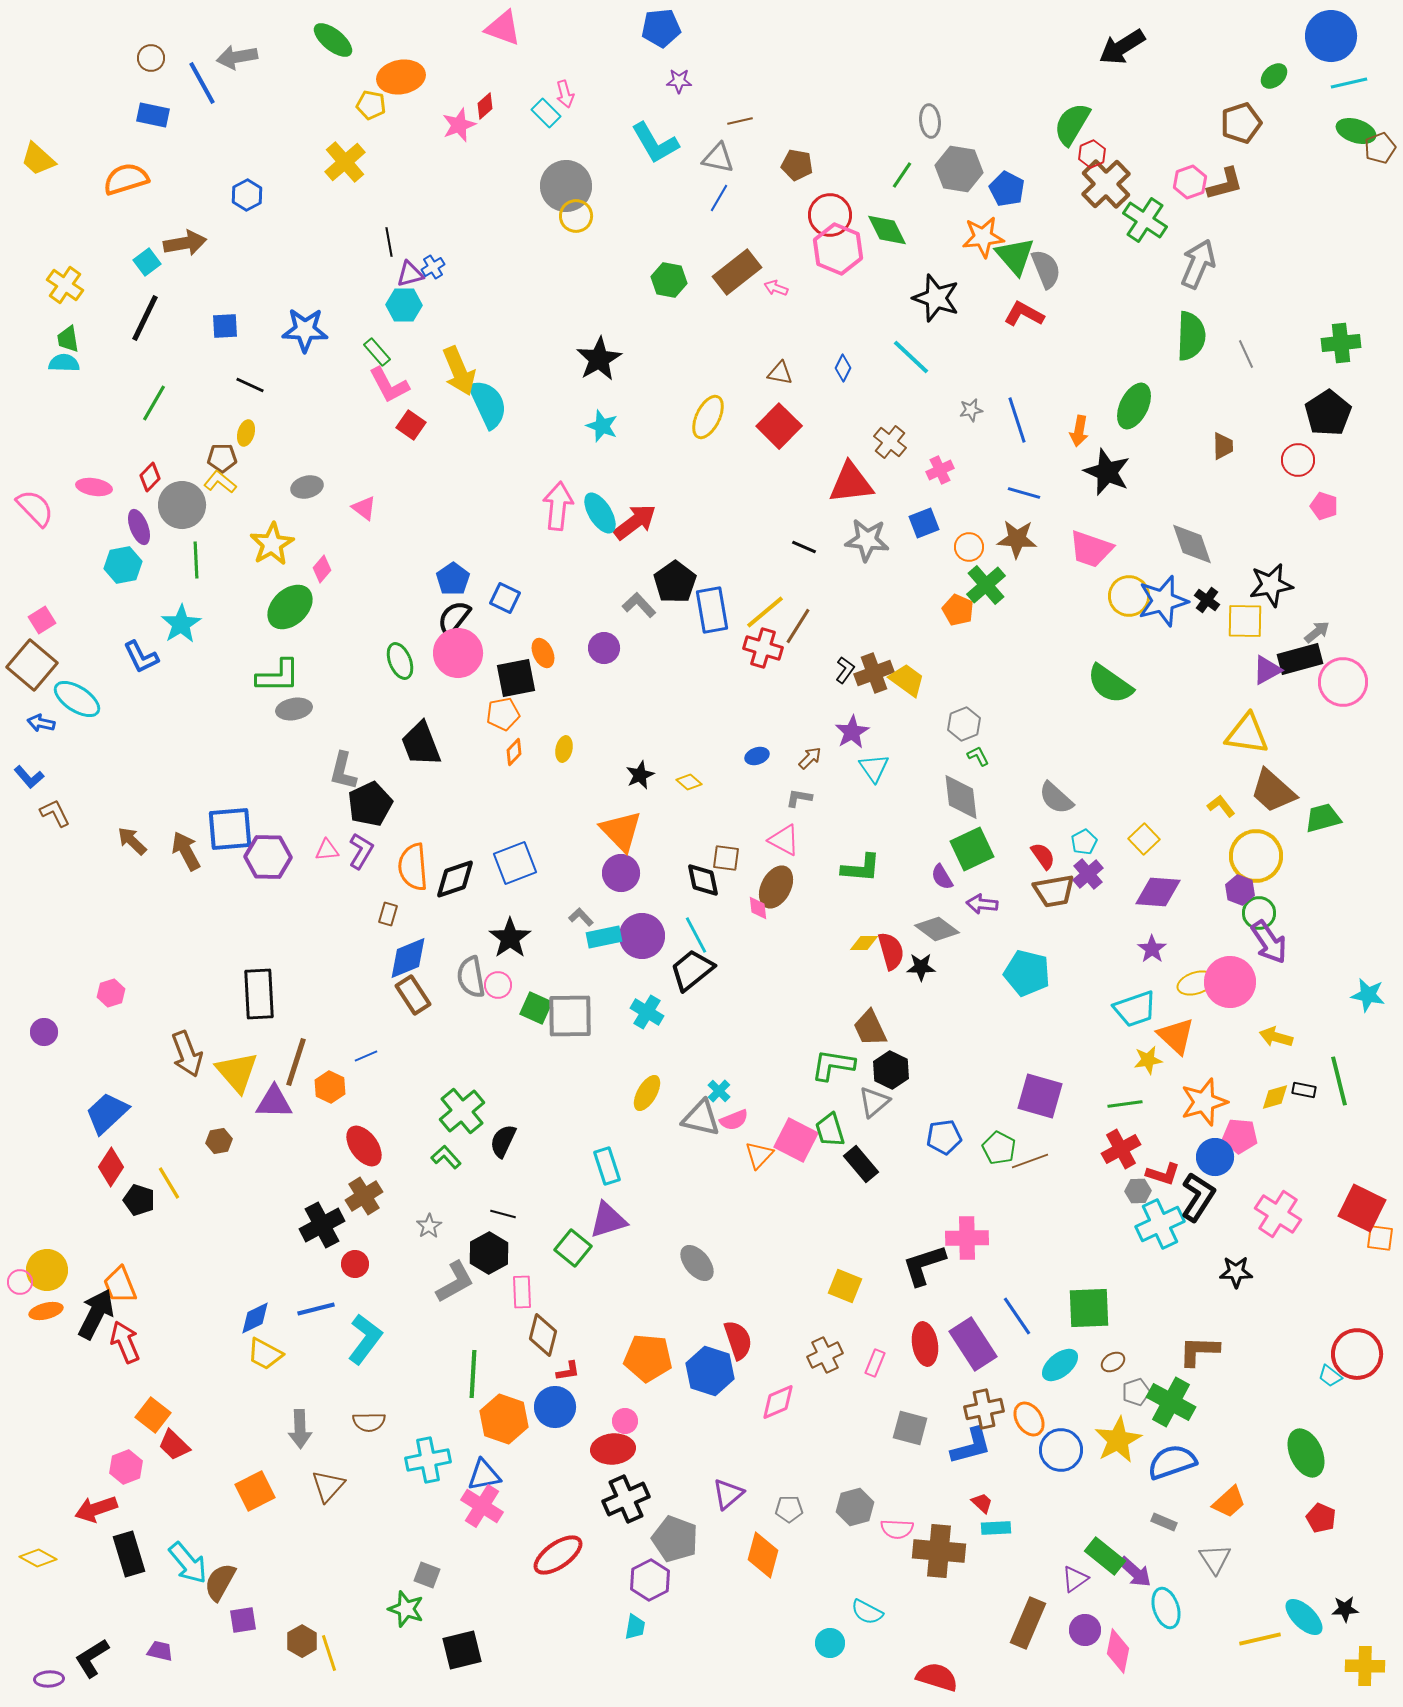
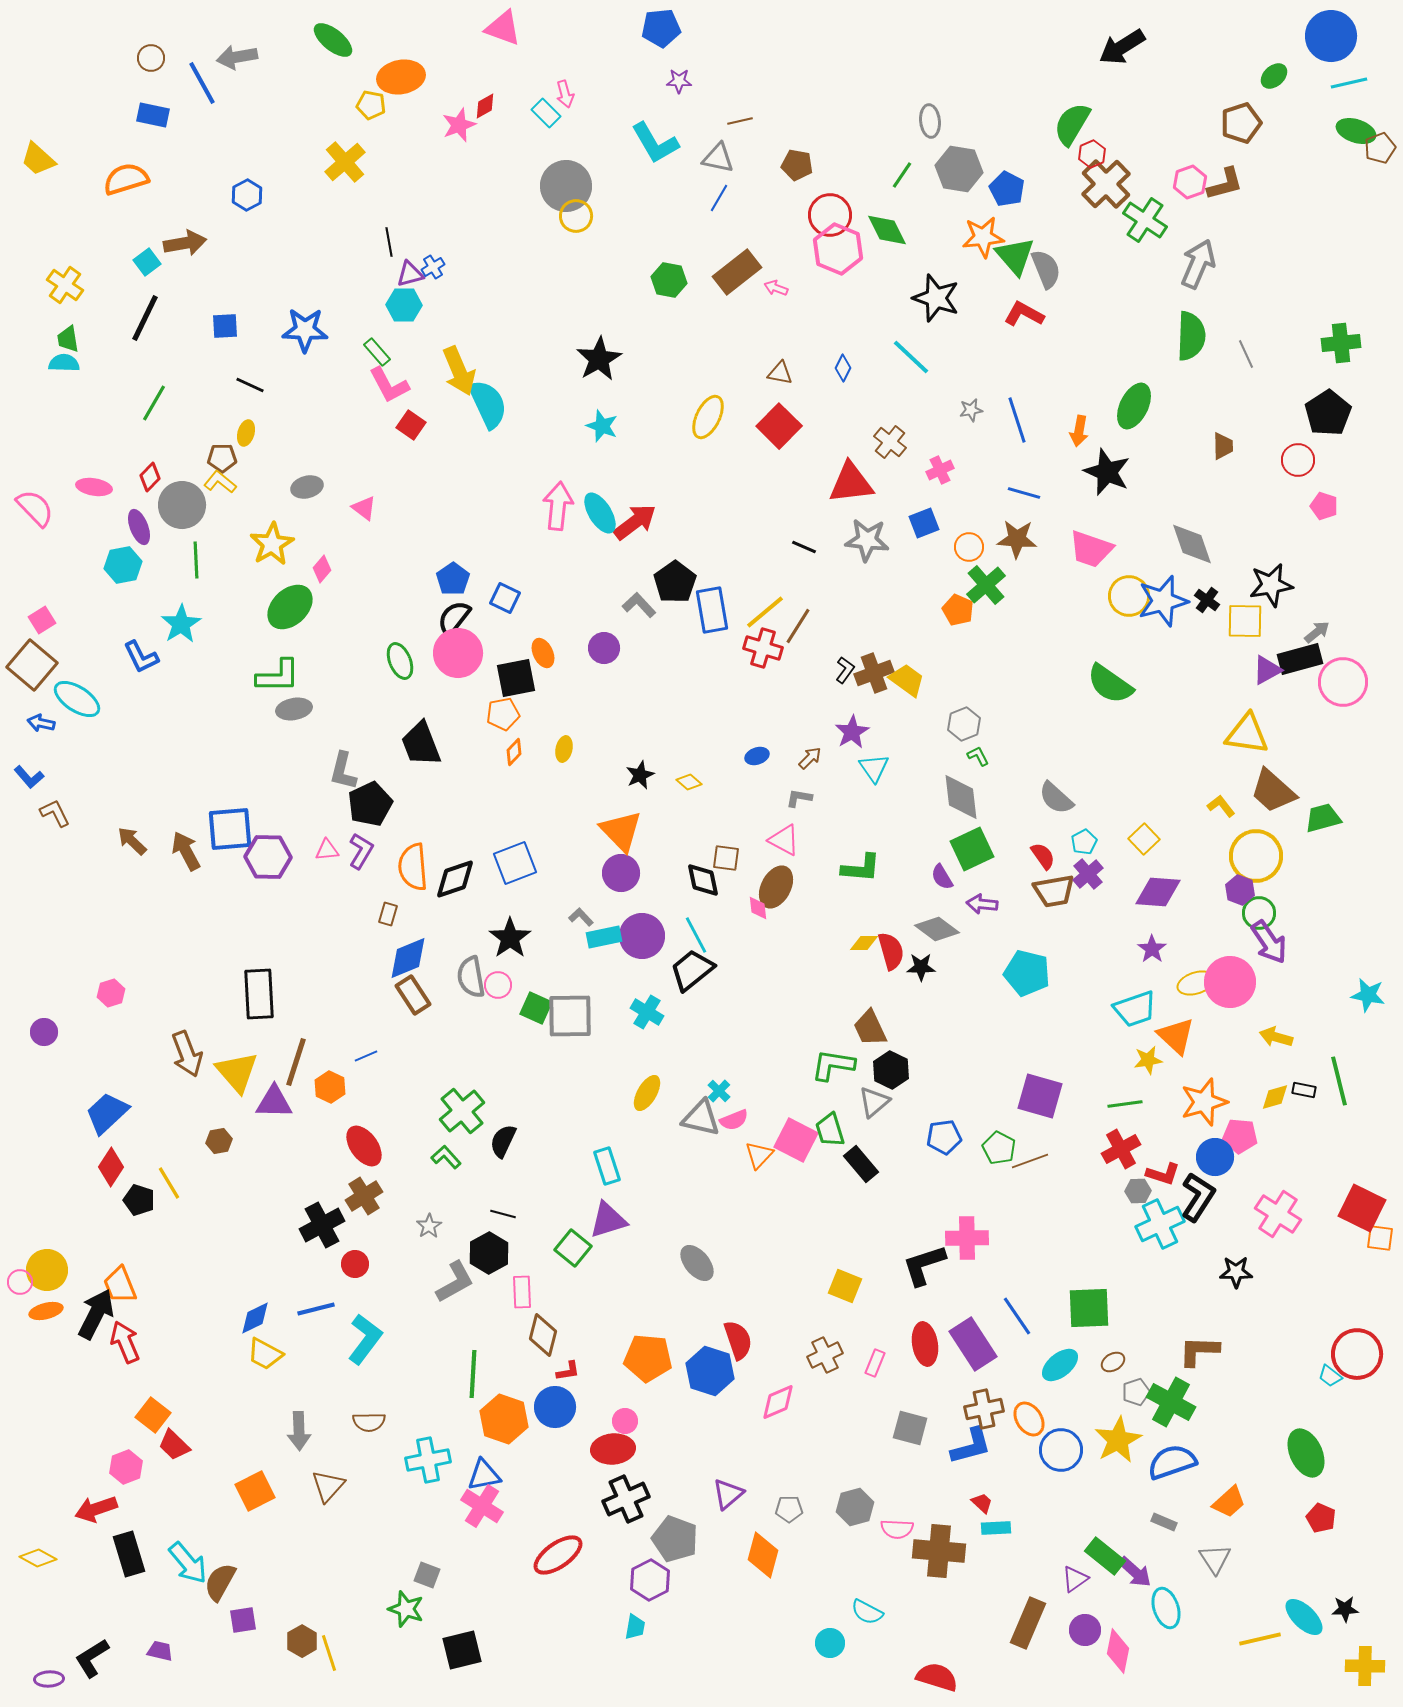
red diamond at (485, 106): rotated 12 degrees clockwise
gray arrow at (300, 1429): moved 1 px left, 2 px down
